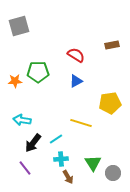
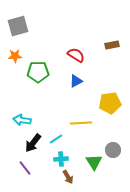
gray square: moved 1 px left
orange star: moved 25 px up
yellow line: rotated 20 degrees counterclockwise
green triangle: moved 1 px right, 1 px up
gray circle: moved 23 px up
